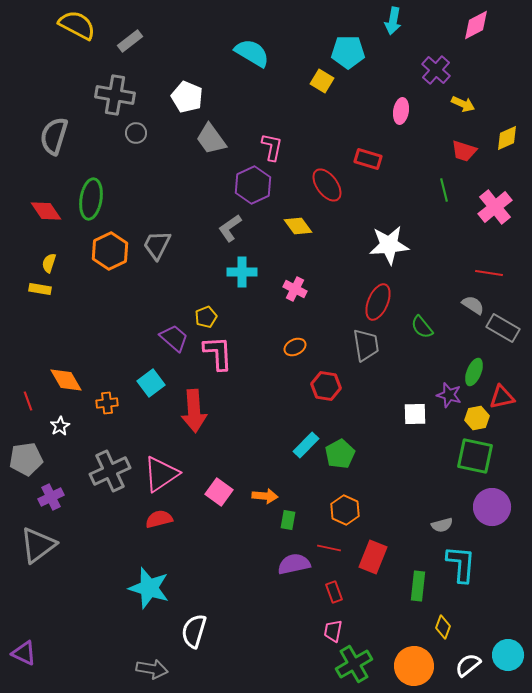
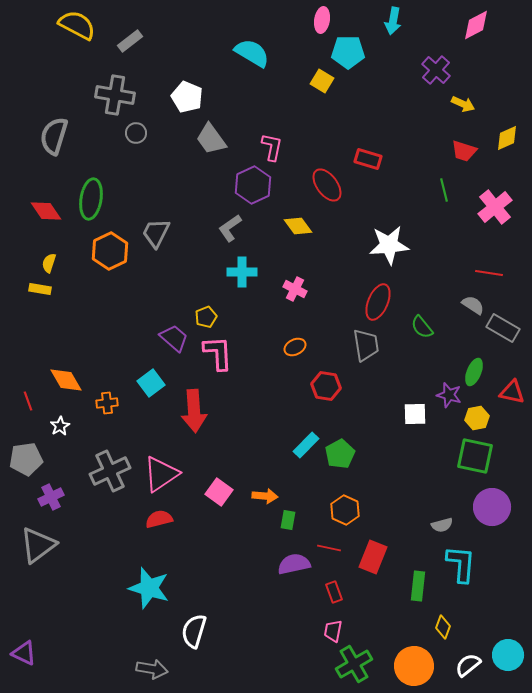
pink ellipse at (401, 111): moved 79 px left, 91 px up
gray trapezoid at (157, 245): moved 1 px left, 12 px up
red triangle at (502, 397): moved 10 px right, 5 px up; rotated 24 degrees clockwise
